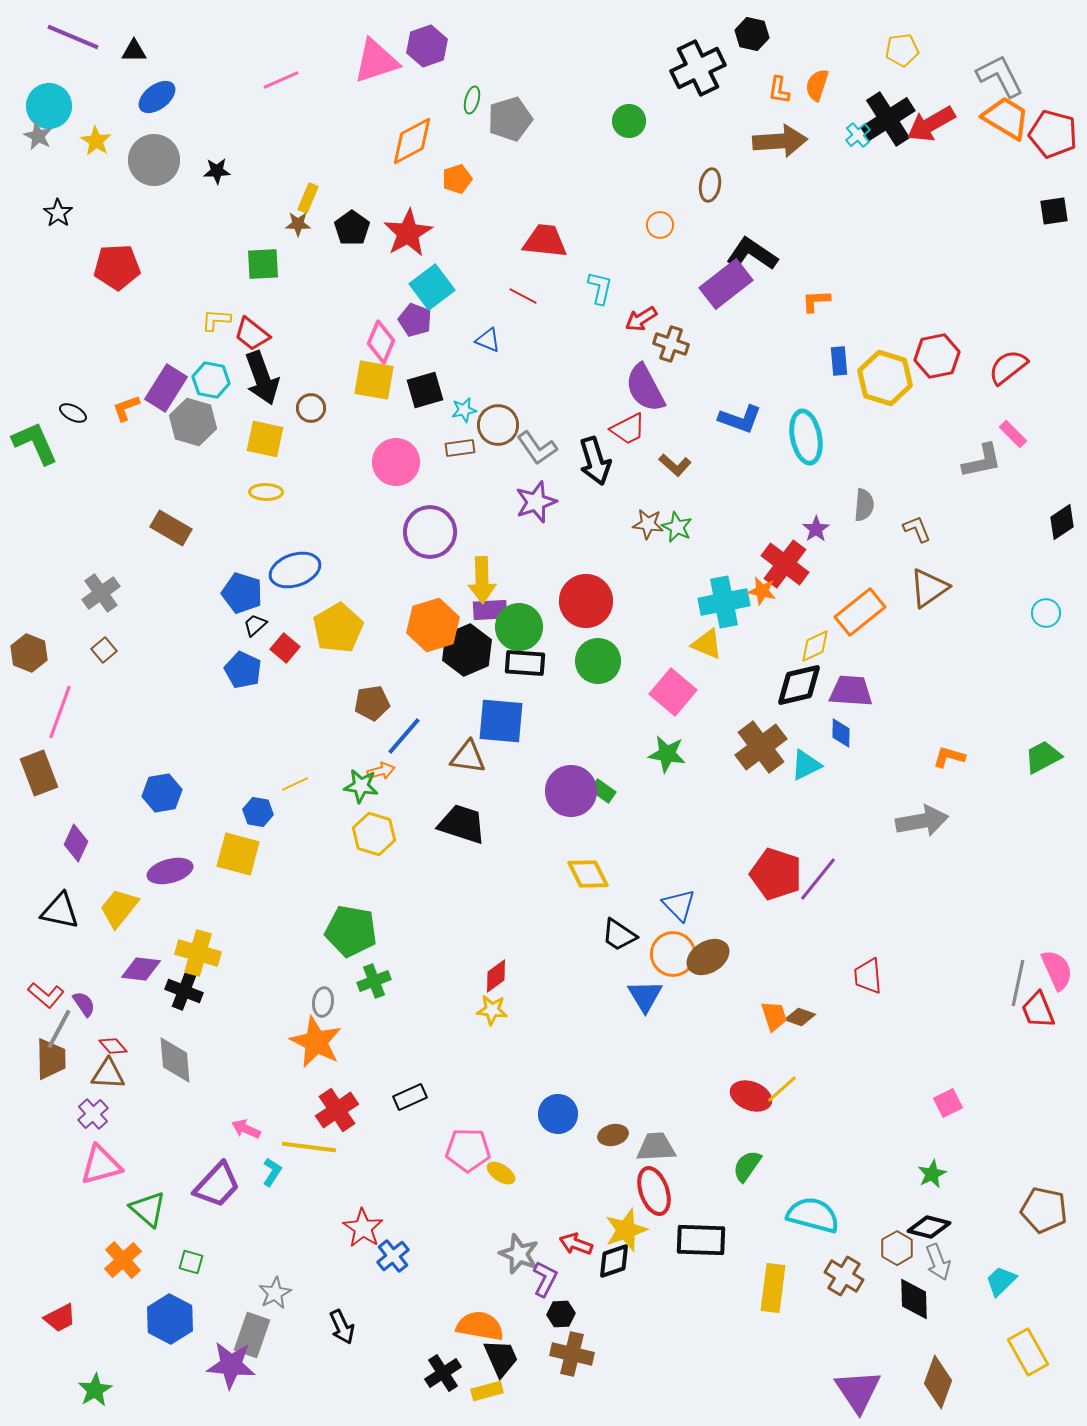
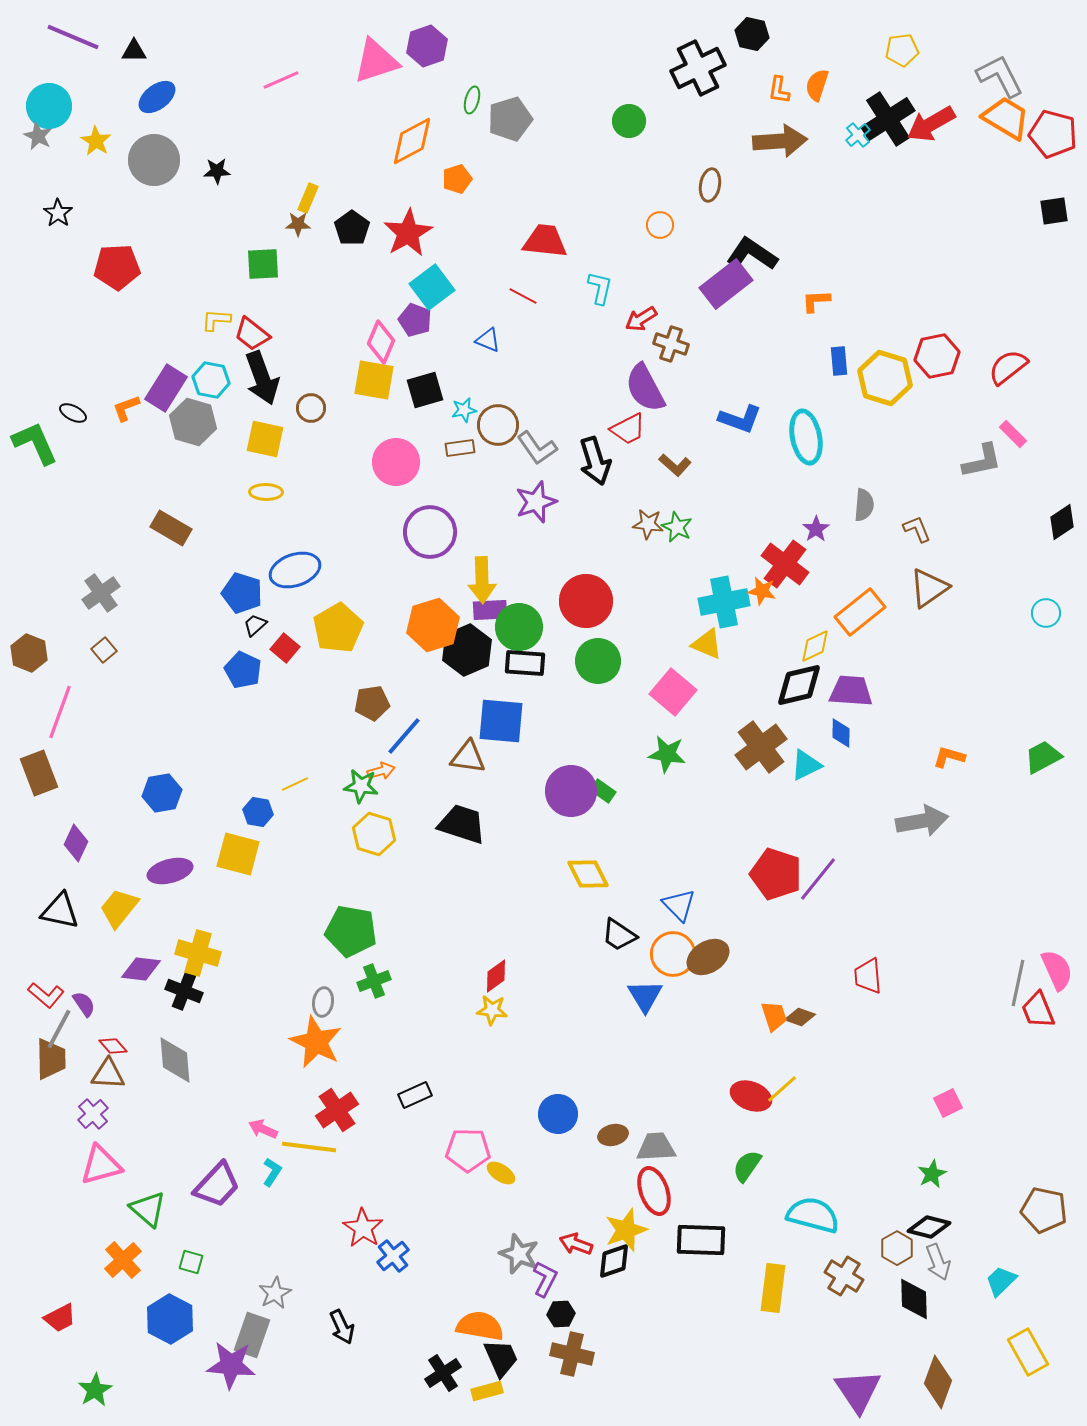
black rectangle at (410, 1097): moved 5 px right, 2 px up
pink arrow at (246, 1129): moved 17 px right
